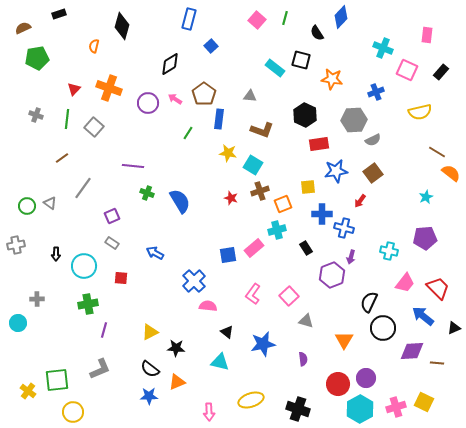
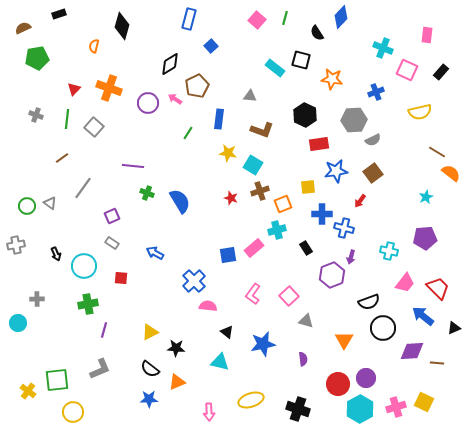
brown pentagon at (204, 94): moved 7 px left, 8 px up; rotated 10 degrees clockwise
black arrow at (56, 254): rotated 24 degrees counterclockwise
black semicircle at (369, 302): rotated 135 degrees counterclockwise
blue star at (149, 396): moved 3 px down
